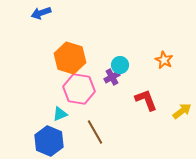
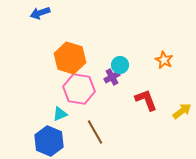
blue arrow: moved 1 px left
